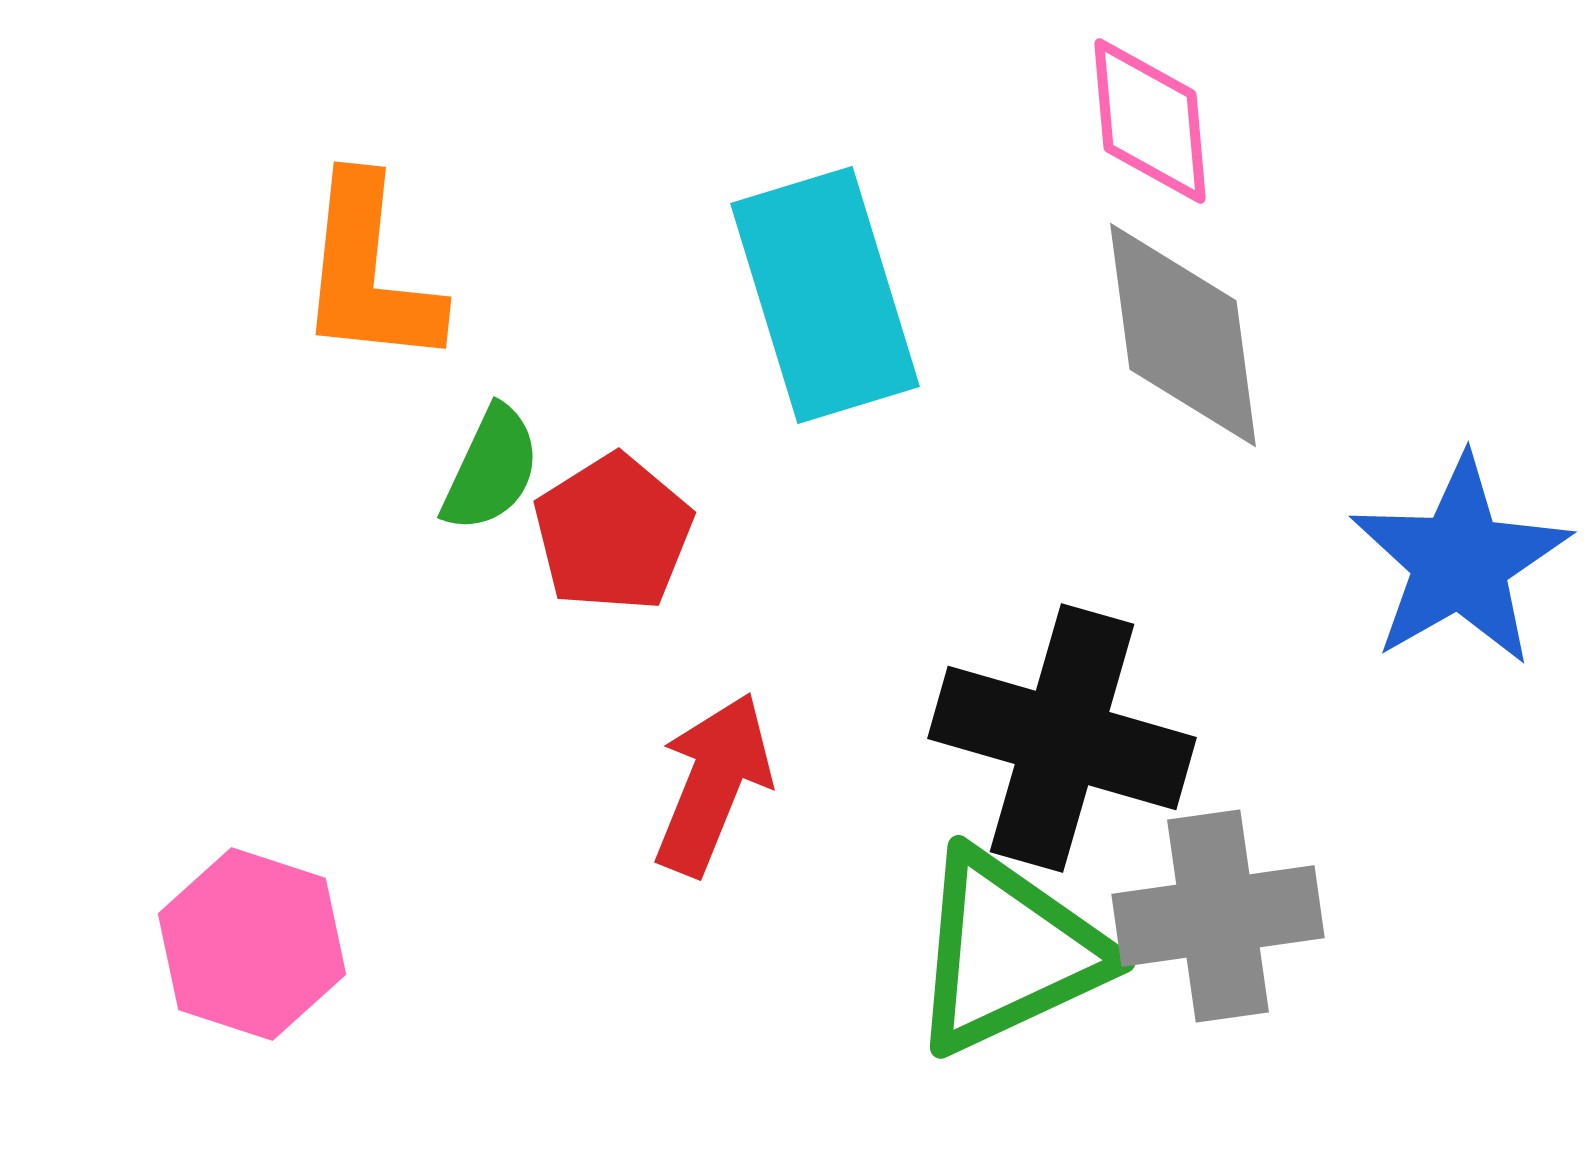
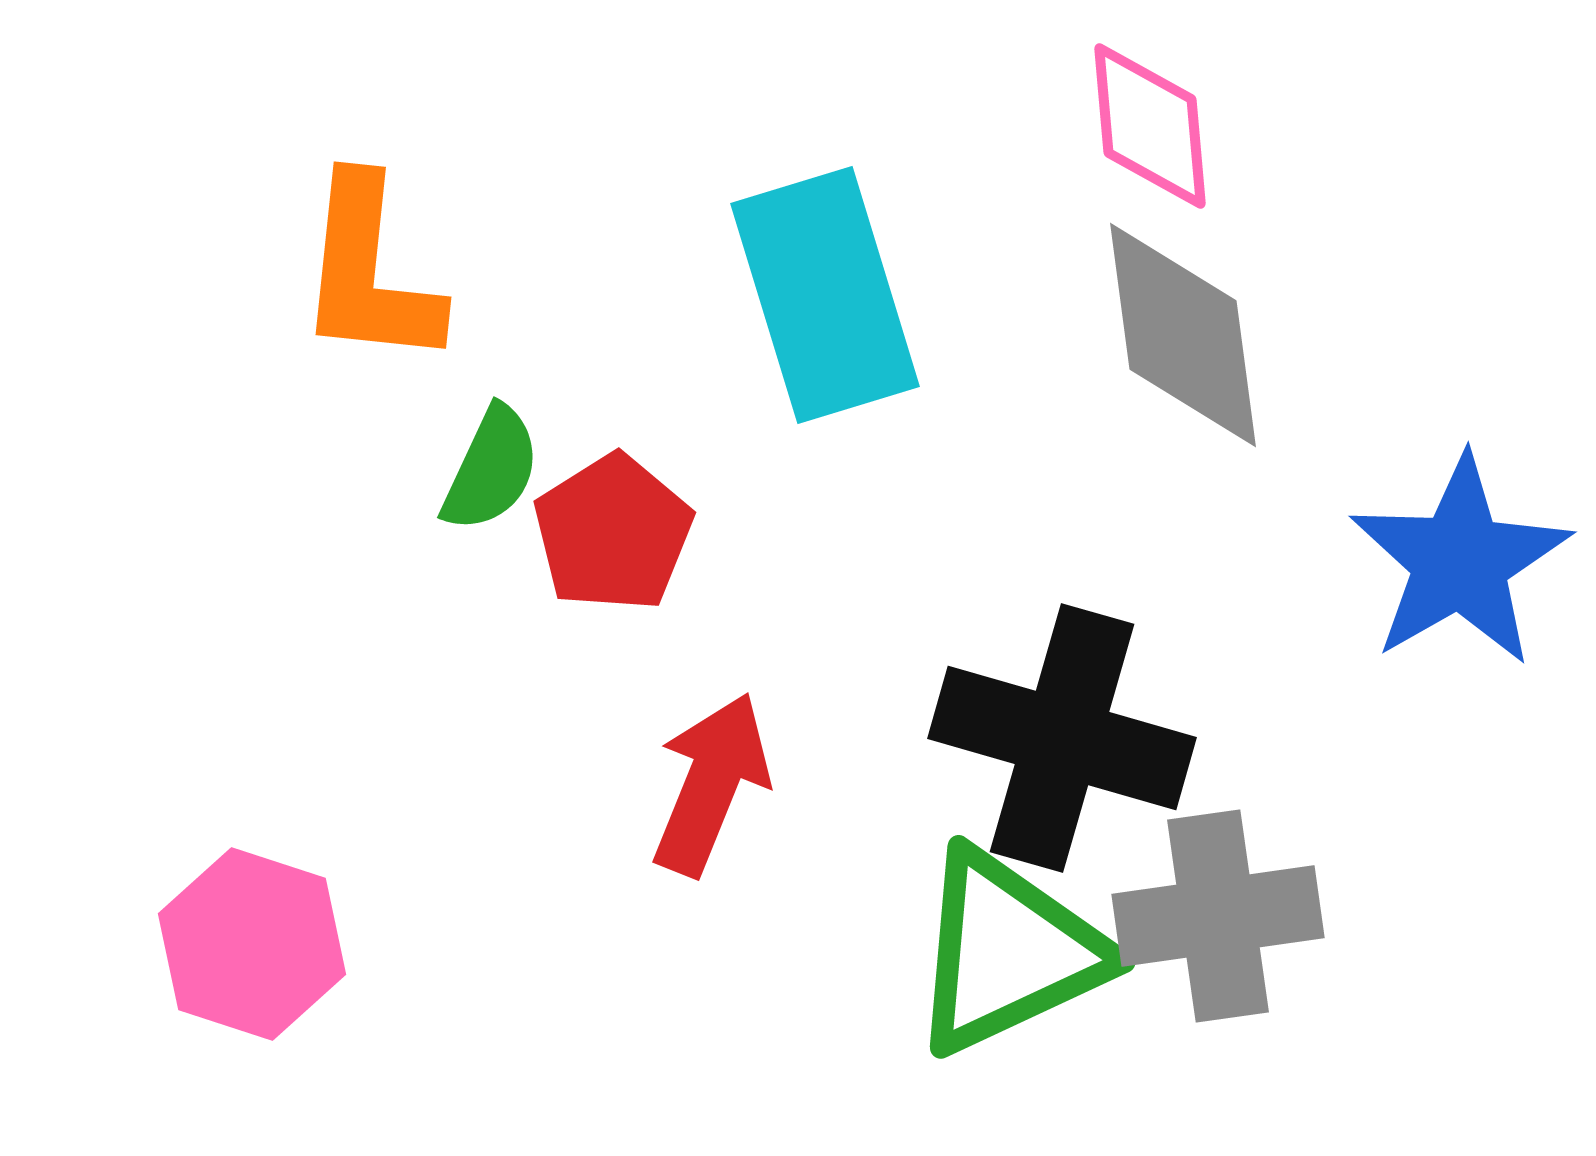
pink diamond: moved 5 px down
red arrow: moved 2 px left
